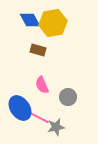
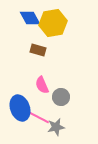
blue diamond: moved 2 px up
gray circle: moved 7 px left
blue ellipse: rotated 15 degrees clockwise
